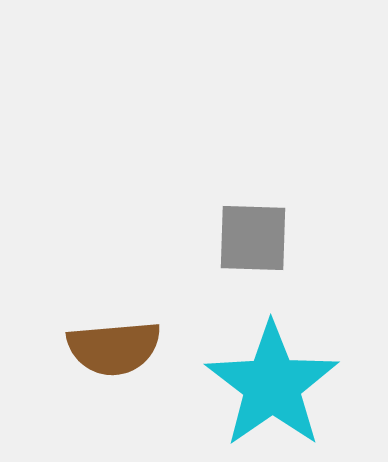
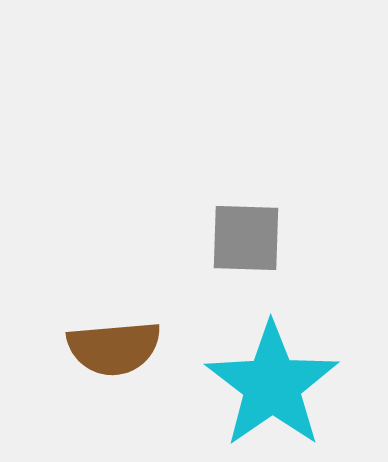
gray square: moved 7 px left
